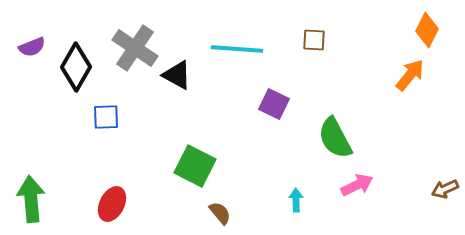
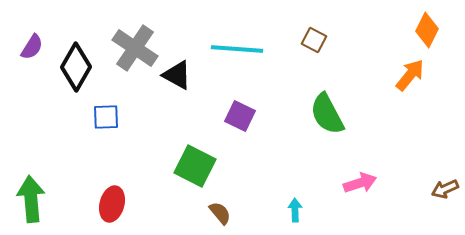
brown square: rotated 25 degrees clockwise
purple semicircle: rotated 36 degrees counterclockwise
purple square: moved 34 px left, 12 px down
green semicircle: moved 8 px left, 24 px up
pink arrow: moved 3 px right, 2 px up; rotated 8 degrees clockwise
cyan arrow: moved 1 px left, 10 px down
red ellipse: rotated 12 degrees counterclockwise
